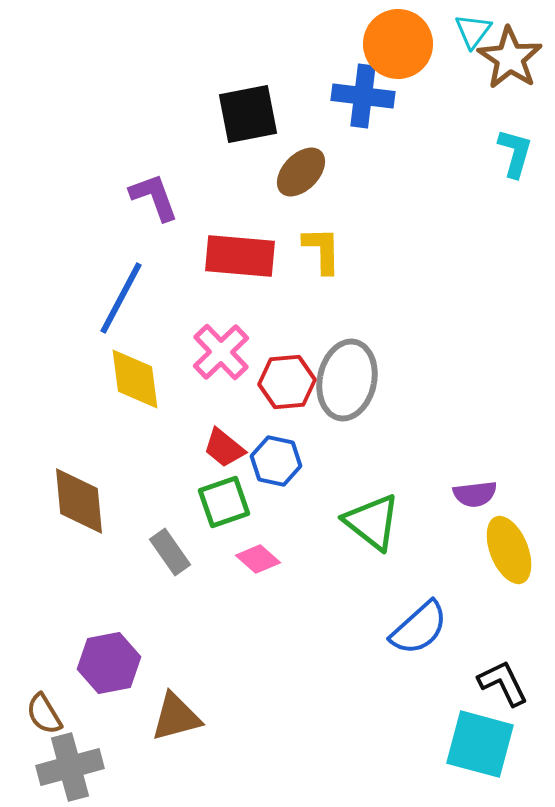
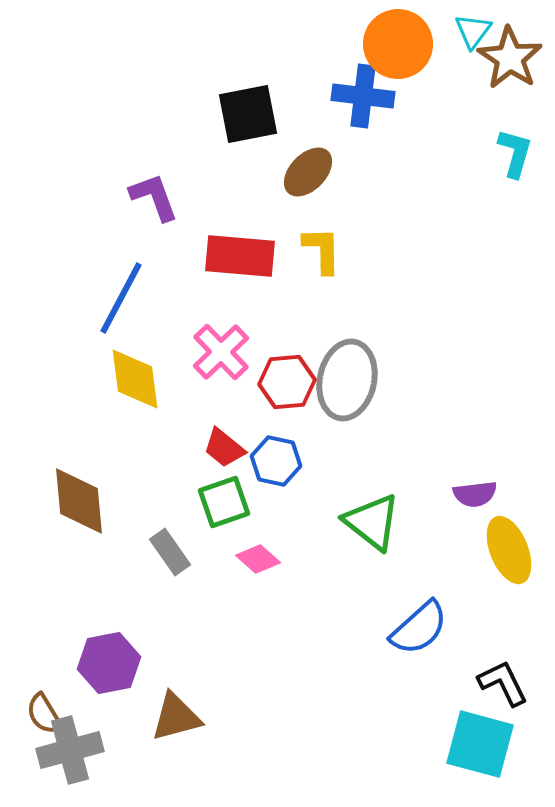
brown ellipse: moved 7 px right
gray cross: moved 17 px up
